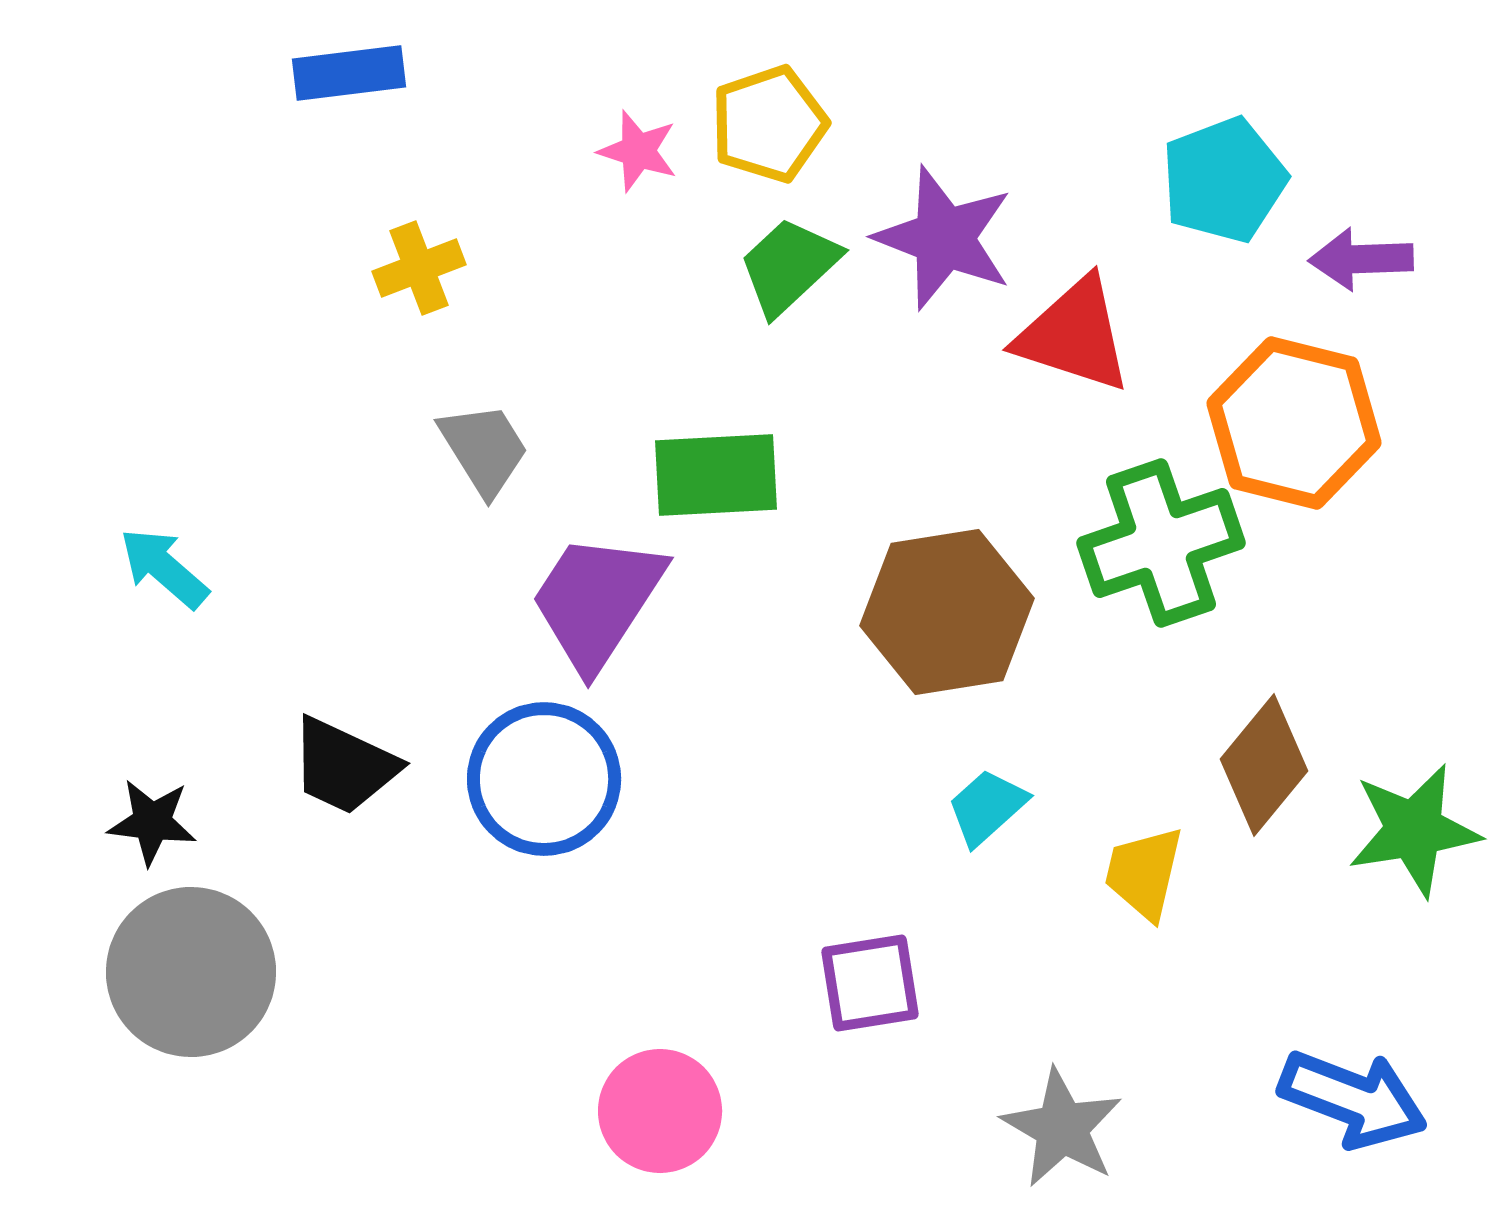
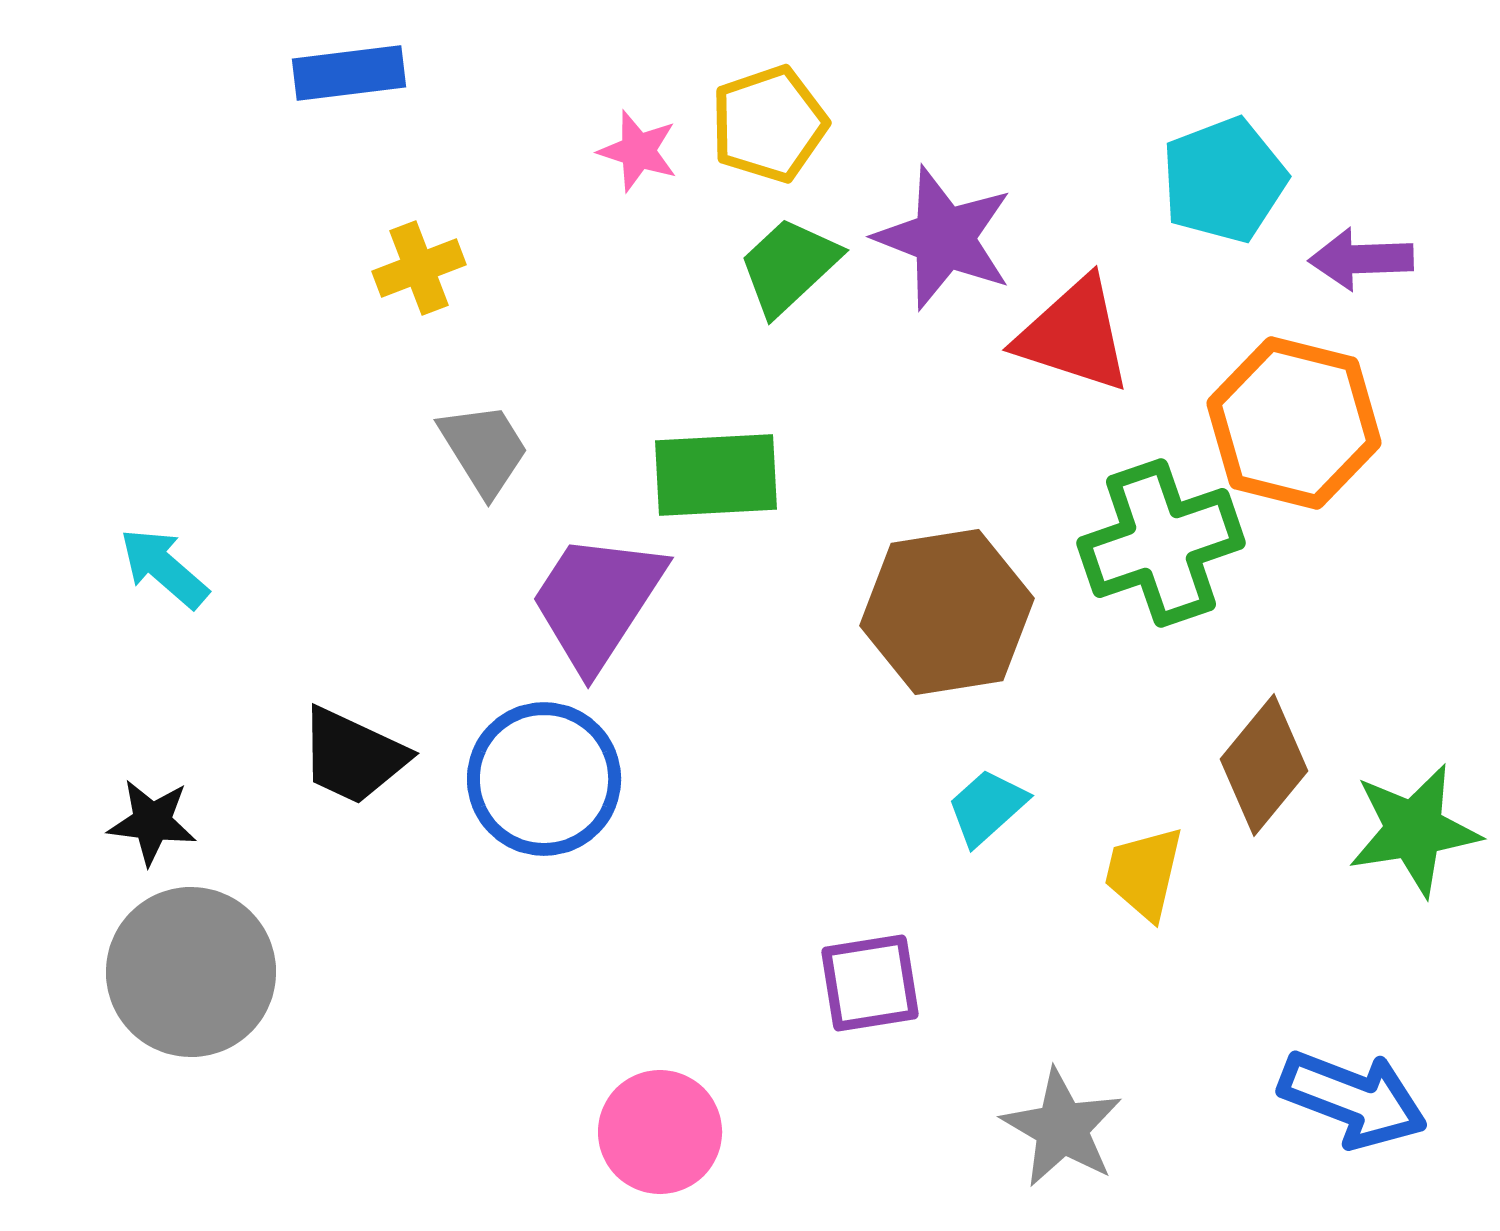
black trapezoid: moved 9 px right, 10 px up
pink circle: moved 21 px down
